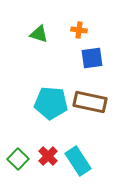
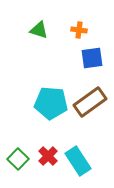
green triangle: moved 4 px up
brown rectangle: rotated 48 degrees counterclockwise
